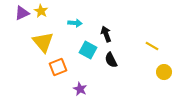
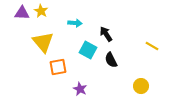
purple triangle: rotated 28 degrees clockwise
black arrow: rotated 14 degrees counterclockwise
orange square: rotated 12 degrees clockwise
yellow circle: moved 23 px left, 14 px down
